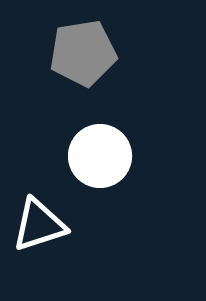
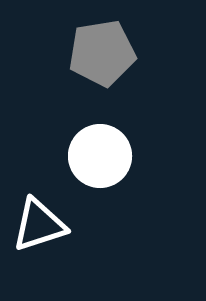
gray pentagon: moved 19 px right
